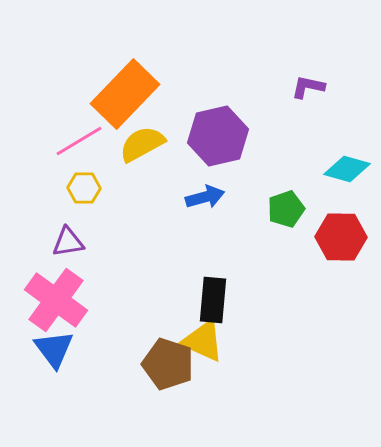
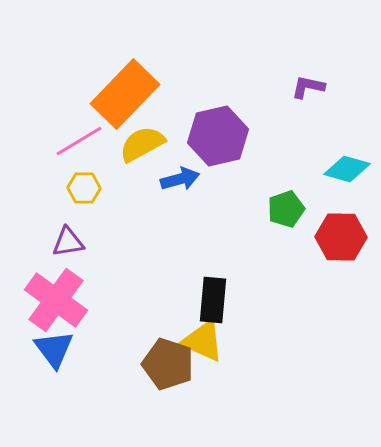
blue arrow: moved 25 px left, 18 px up
